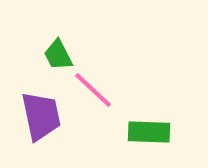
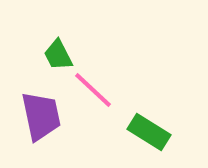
green rectangle: rotated 30 degrees clockwise
